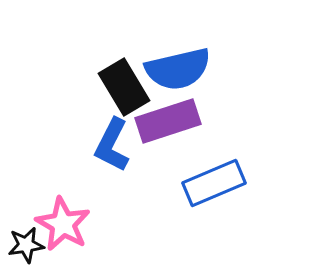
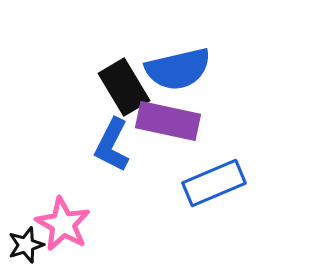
purple rectangle: rotated 30 degrees clockwise
black star: rotated 9 degrees counterclockwise
